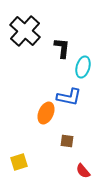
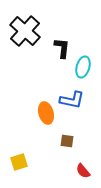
blue L-shape: moved 3 px right, 3 px down
orange ellipse: rotated 40 degrees counterclockwise
